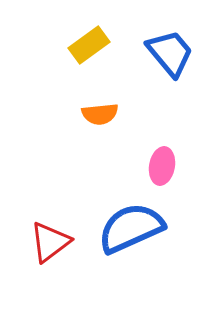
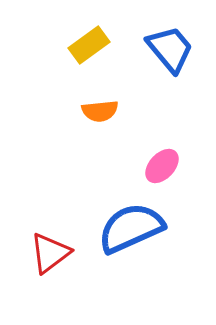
blue trapezoid: moved 4 px up
orange semicircle: moved 3 px up
pink ellipse: rotated 33 degrees clockwise
red triangle: moved 11 px down
